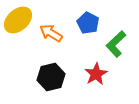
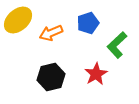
blue pentagon: rotated 25 degrees clockwise
orange arrow: rotated 55 degrees counterclockwise
green L-shape: moved 1 px right, 1 px down
